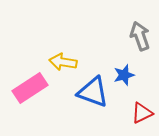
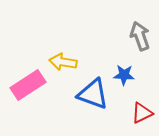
blue star: rotated 20 degrees clockwise
pink rectangle: moved 2 px left, 3 px up
blue triangle: moved 2 px down
